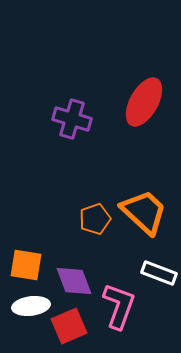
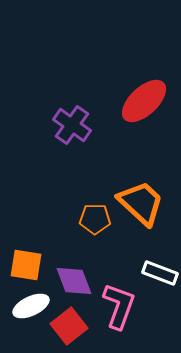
red ellipse: moved 1 px up; rotated 18 degrees clockwise
purple cross: moved 6 px down; rotated 18 degrees clockwise
orange trapezoid: moved 3 px left, 9 px up
orange pentagon: rotated 20 degrees clockwise
white rectangle: moved 1 px right
white ellipse: rotated 18 degrees counterclockwise
red square: rotated 15 degrees counterclockwise
